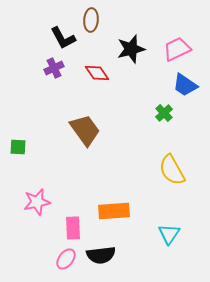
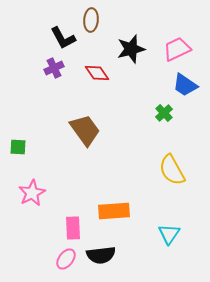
pink star: moved 5 px left, 9 px up; rotated 16 degrees counterclockwise
